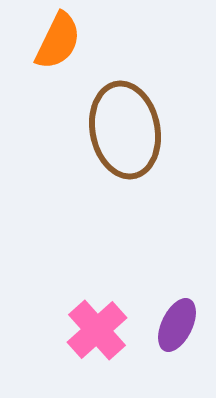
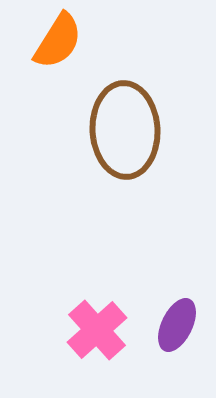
orange semicircle: rotated 6 degrees clockwise
brown ellipse: rotated 8 degrees clockwise
